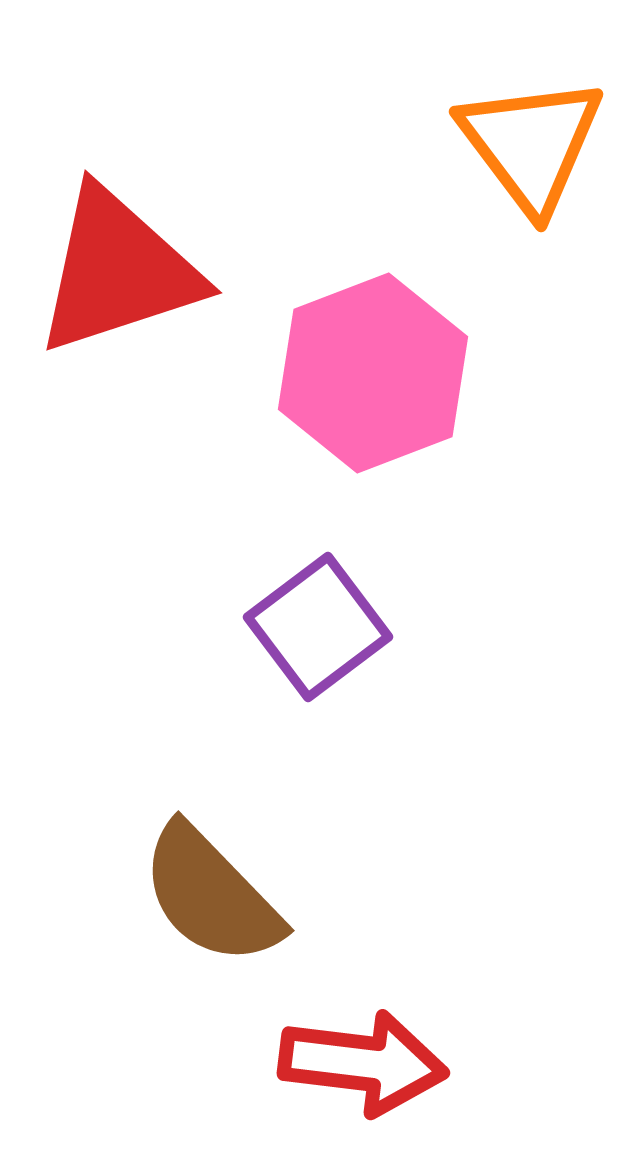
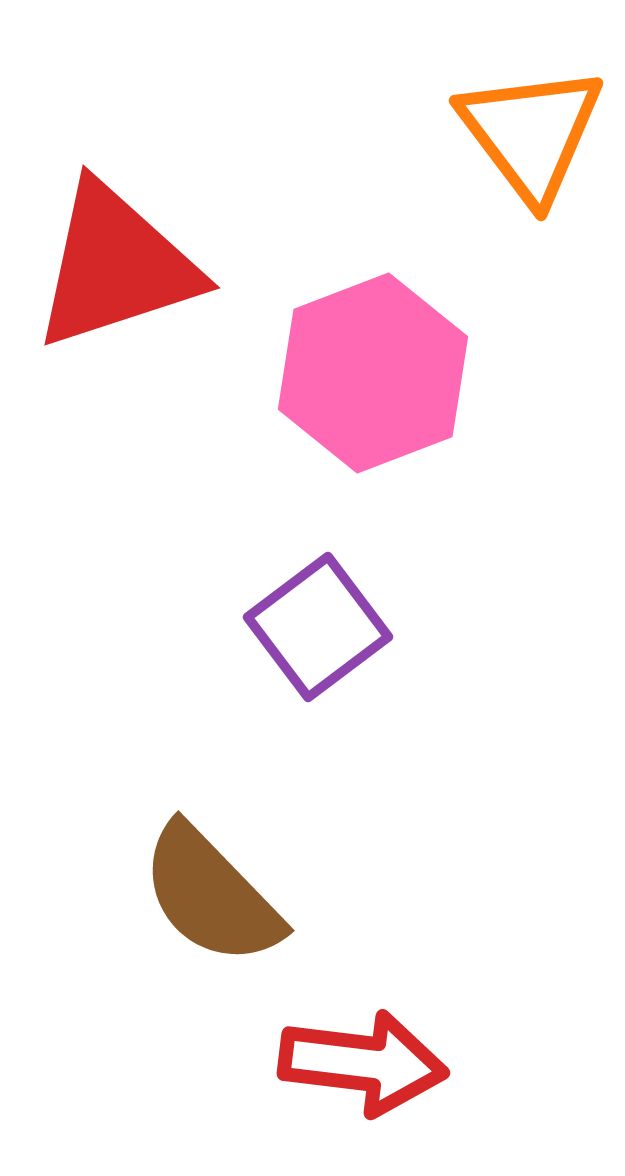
orange triangle: moved 11 px up
red triangle: moved 2 px left, 5 px up
